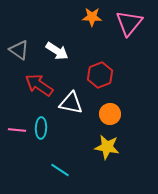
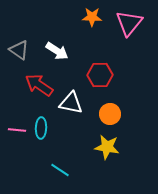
red hexagon: rotated 20 degrees clockwise
